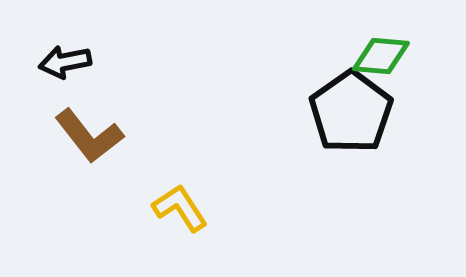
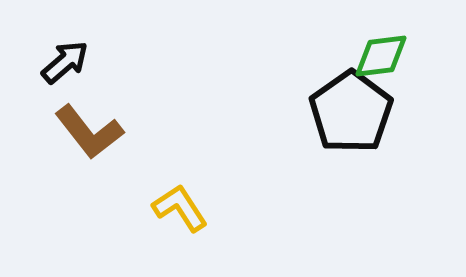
green diamond: rotated 12 degrees counterclockwise
black arrow: rotated 150 degrees clockwise
brown L-shape: moved 4 px up
